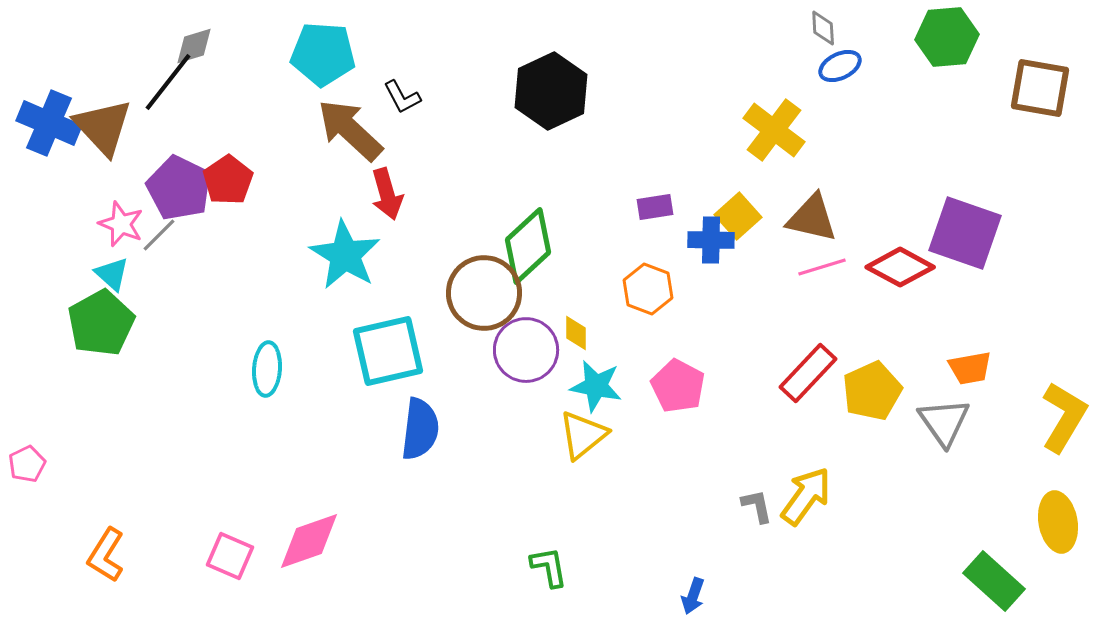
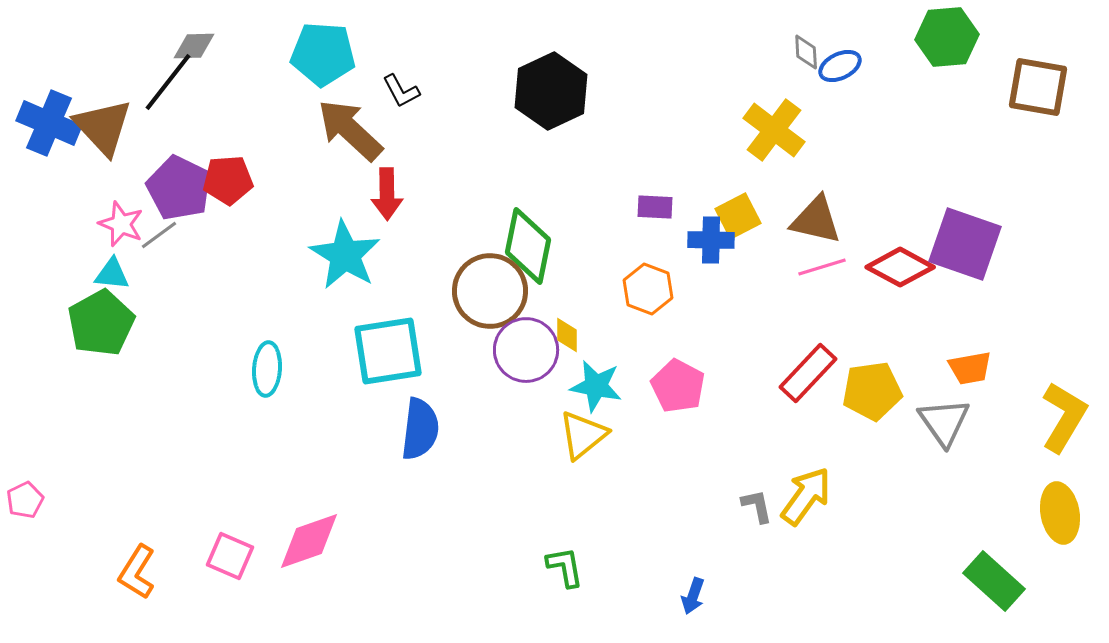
gray diamond at (823, 28): moved 17 px left, 24 px down
gray diamond at (194, 46): rotated 15 degrees clockwise
brown square at (1040, 88): moved 2 px left, 1 px up
black L-shape at (402, 97): moved 1 px left, 6 px up
red pentagon at (228, 180): rotated 30 degrees clockwise
red arrow at (387, 194): rotated 15 degrees clockwise
purple rectangle at (655, 207): rotated 12 degrees clockwise
yellow square at (738, 216): rotated 15 degrees clockwise
brown triangle at (812, 218): moved 4 px right, 2 px down
purple square at (965, 233): moved 11 px down
gray line at (159, 235): rotated 9 degrees clockwise
green diamond at (528, 246): rotated 36 degrees counterclockwise
cyan triangle at (112, 274): rotated 36 degrees counterclockwise
brown circle at (484, 293): moved 6 px right, 2 px up
yellow diamond at (576, 333): moved 9 px left, 2 px down
cyan square at (388, 351): rotated 4 degrees clockwise
yellow pentagon at (872, 391): rotated 16 degrees clockwise
pink pentagon at (27, 464): moved 2 px left, 36 px down
yellow ellipse at (1058, 522): moved 2 px right, 9 px up
orange L-shape at (106, 555): moved 31 px right, 17 px down
green L-shape at (549, 567): moved 16 px right
